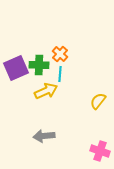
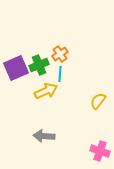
orange cross: rotated 14 degrees clockwise
green cross: rotated 24 degrees counterclockwise
gray arrow: rotated 10 degrees clockwise
